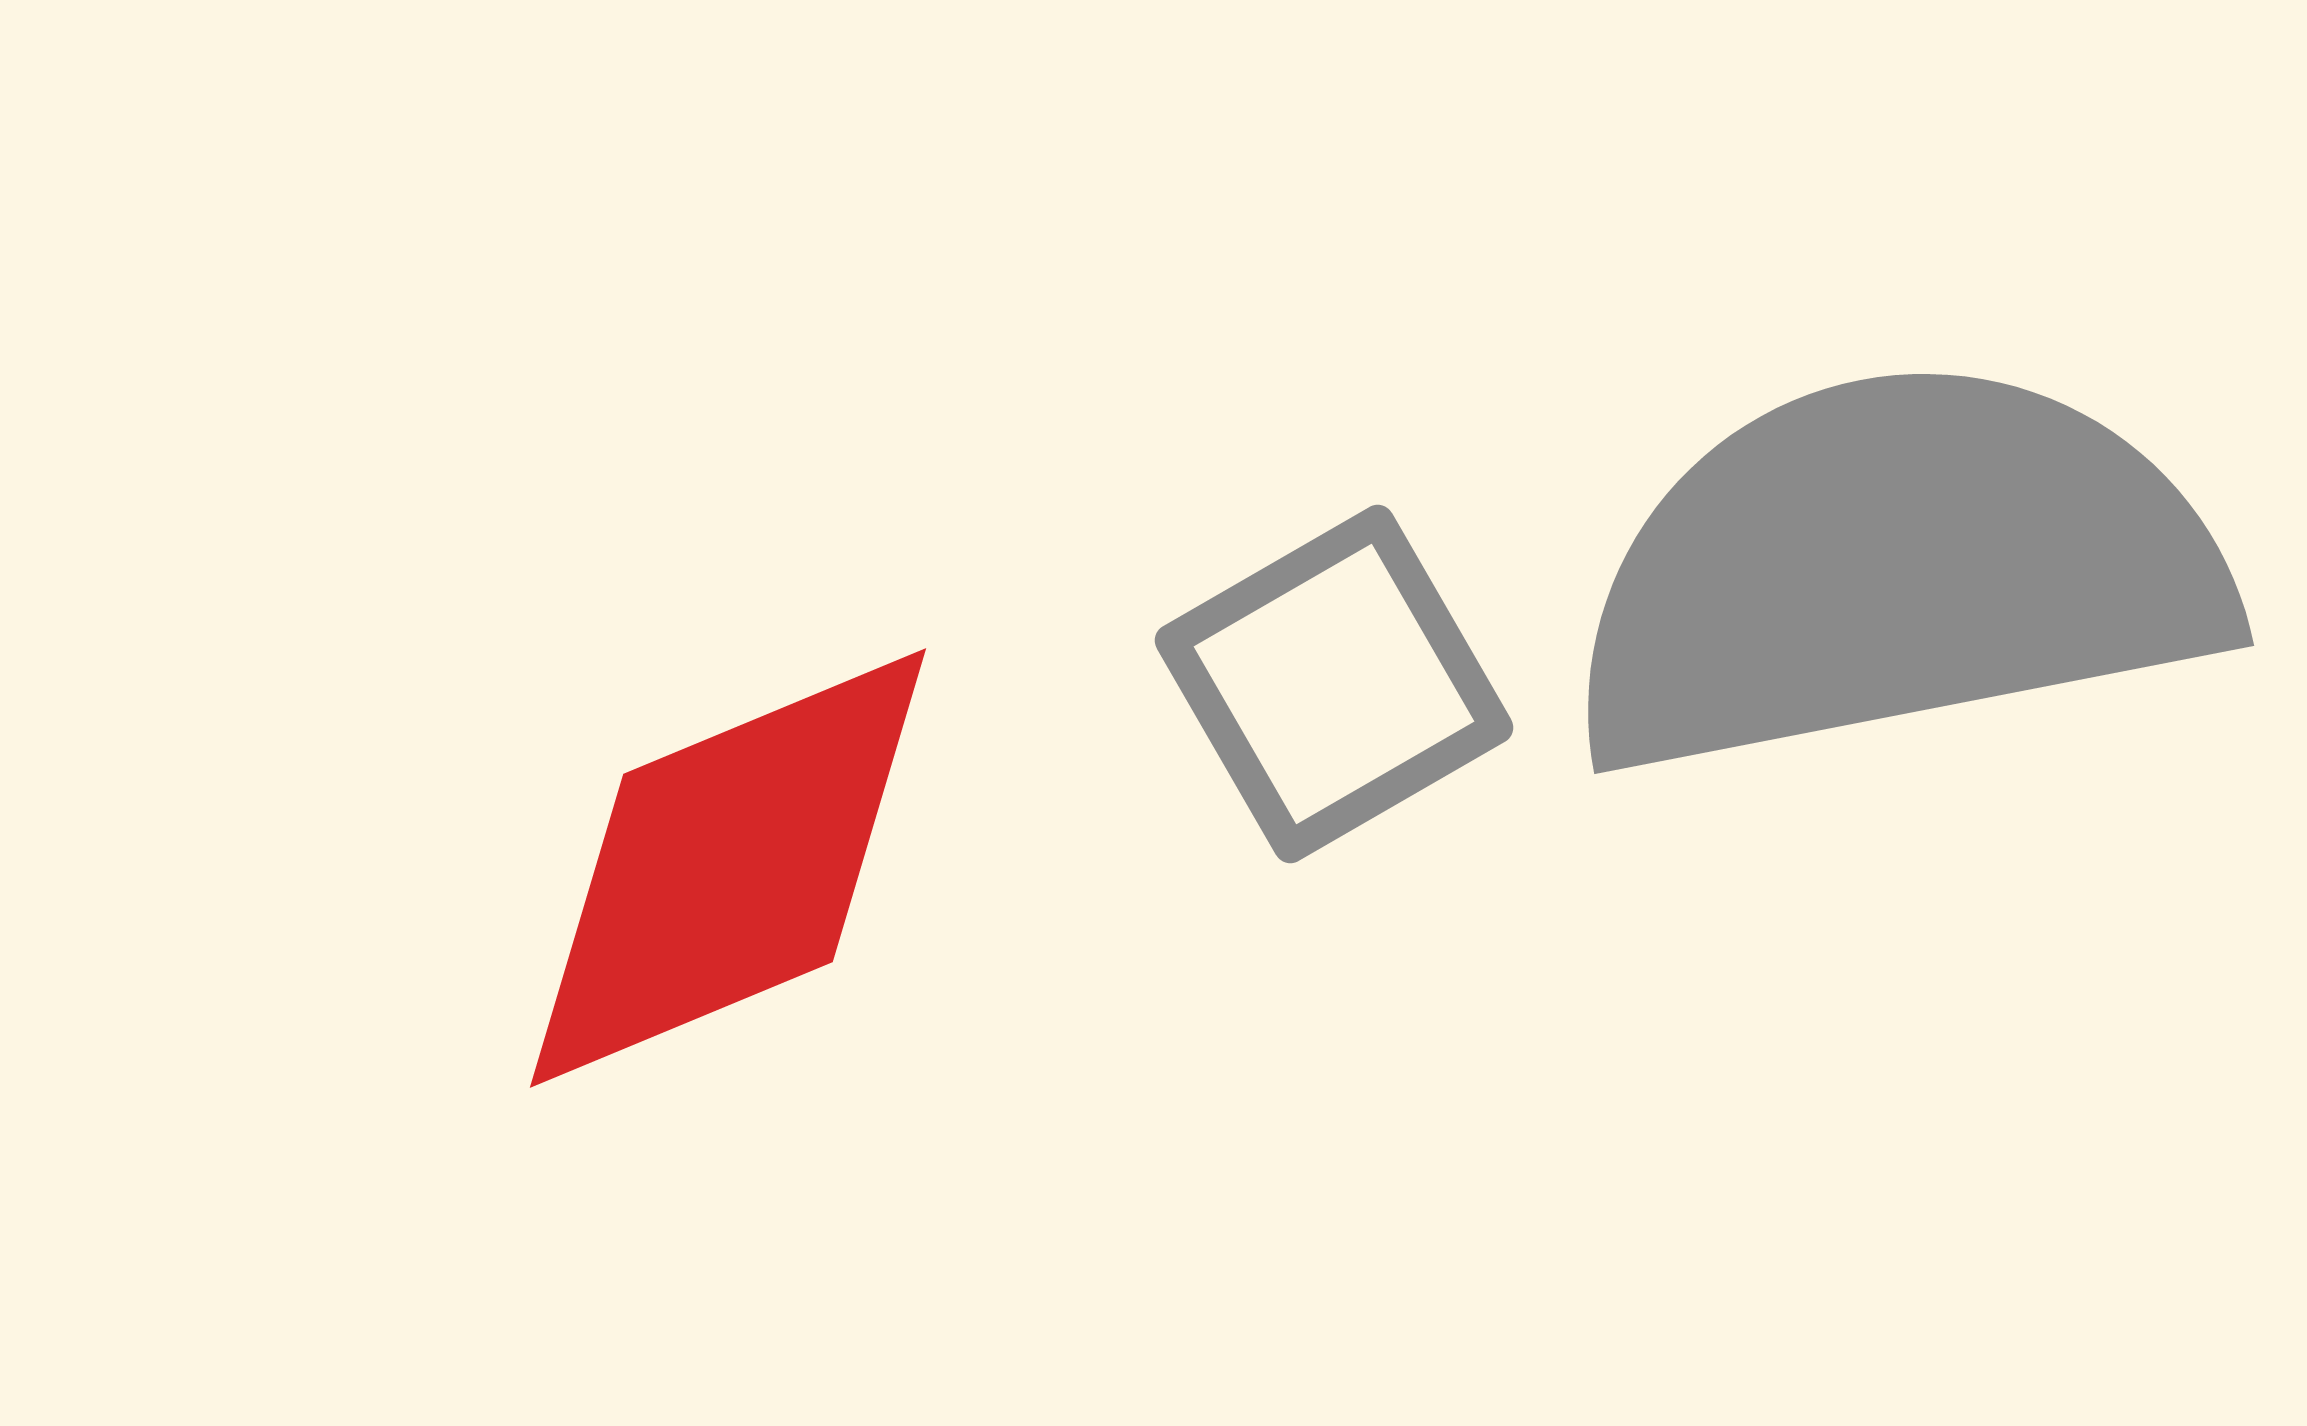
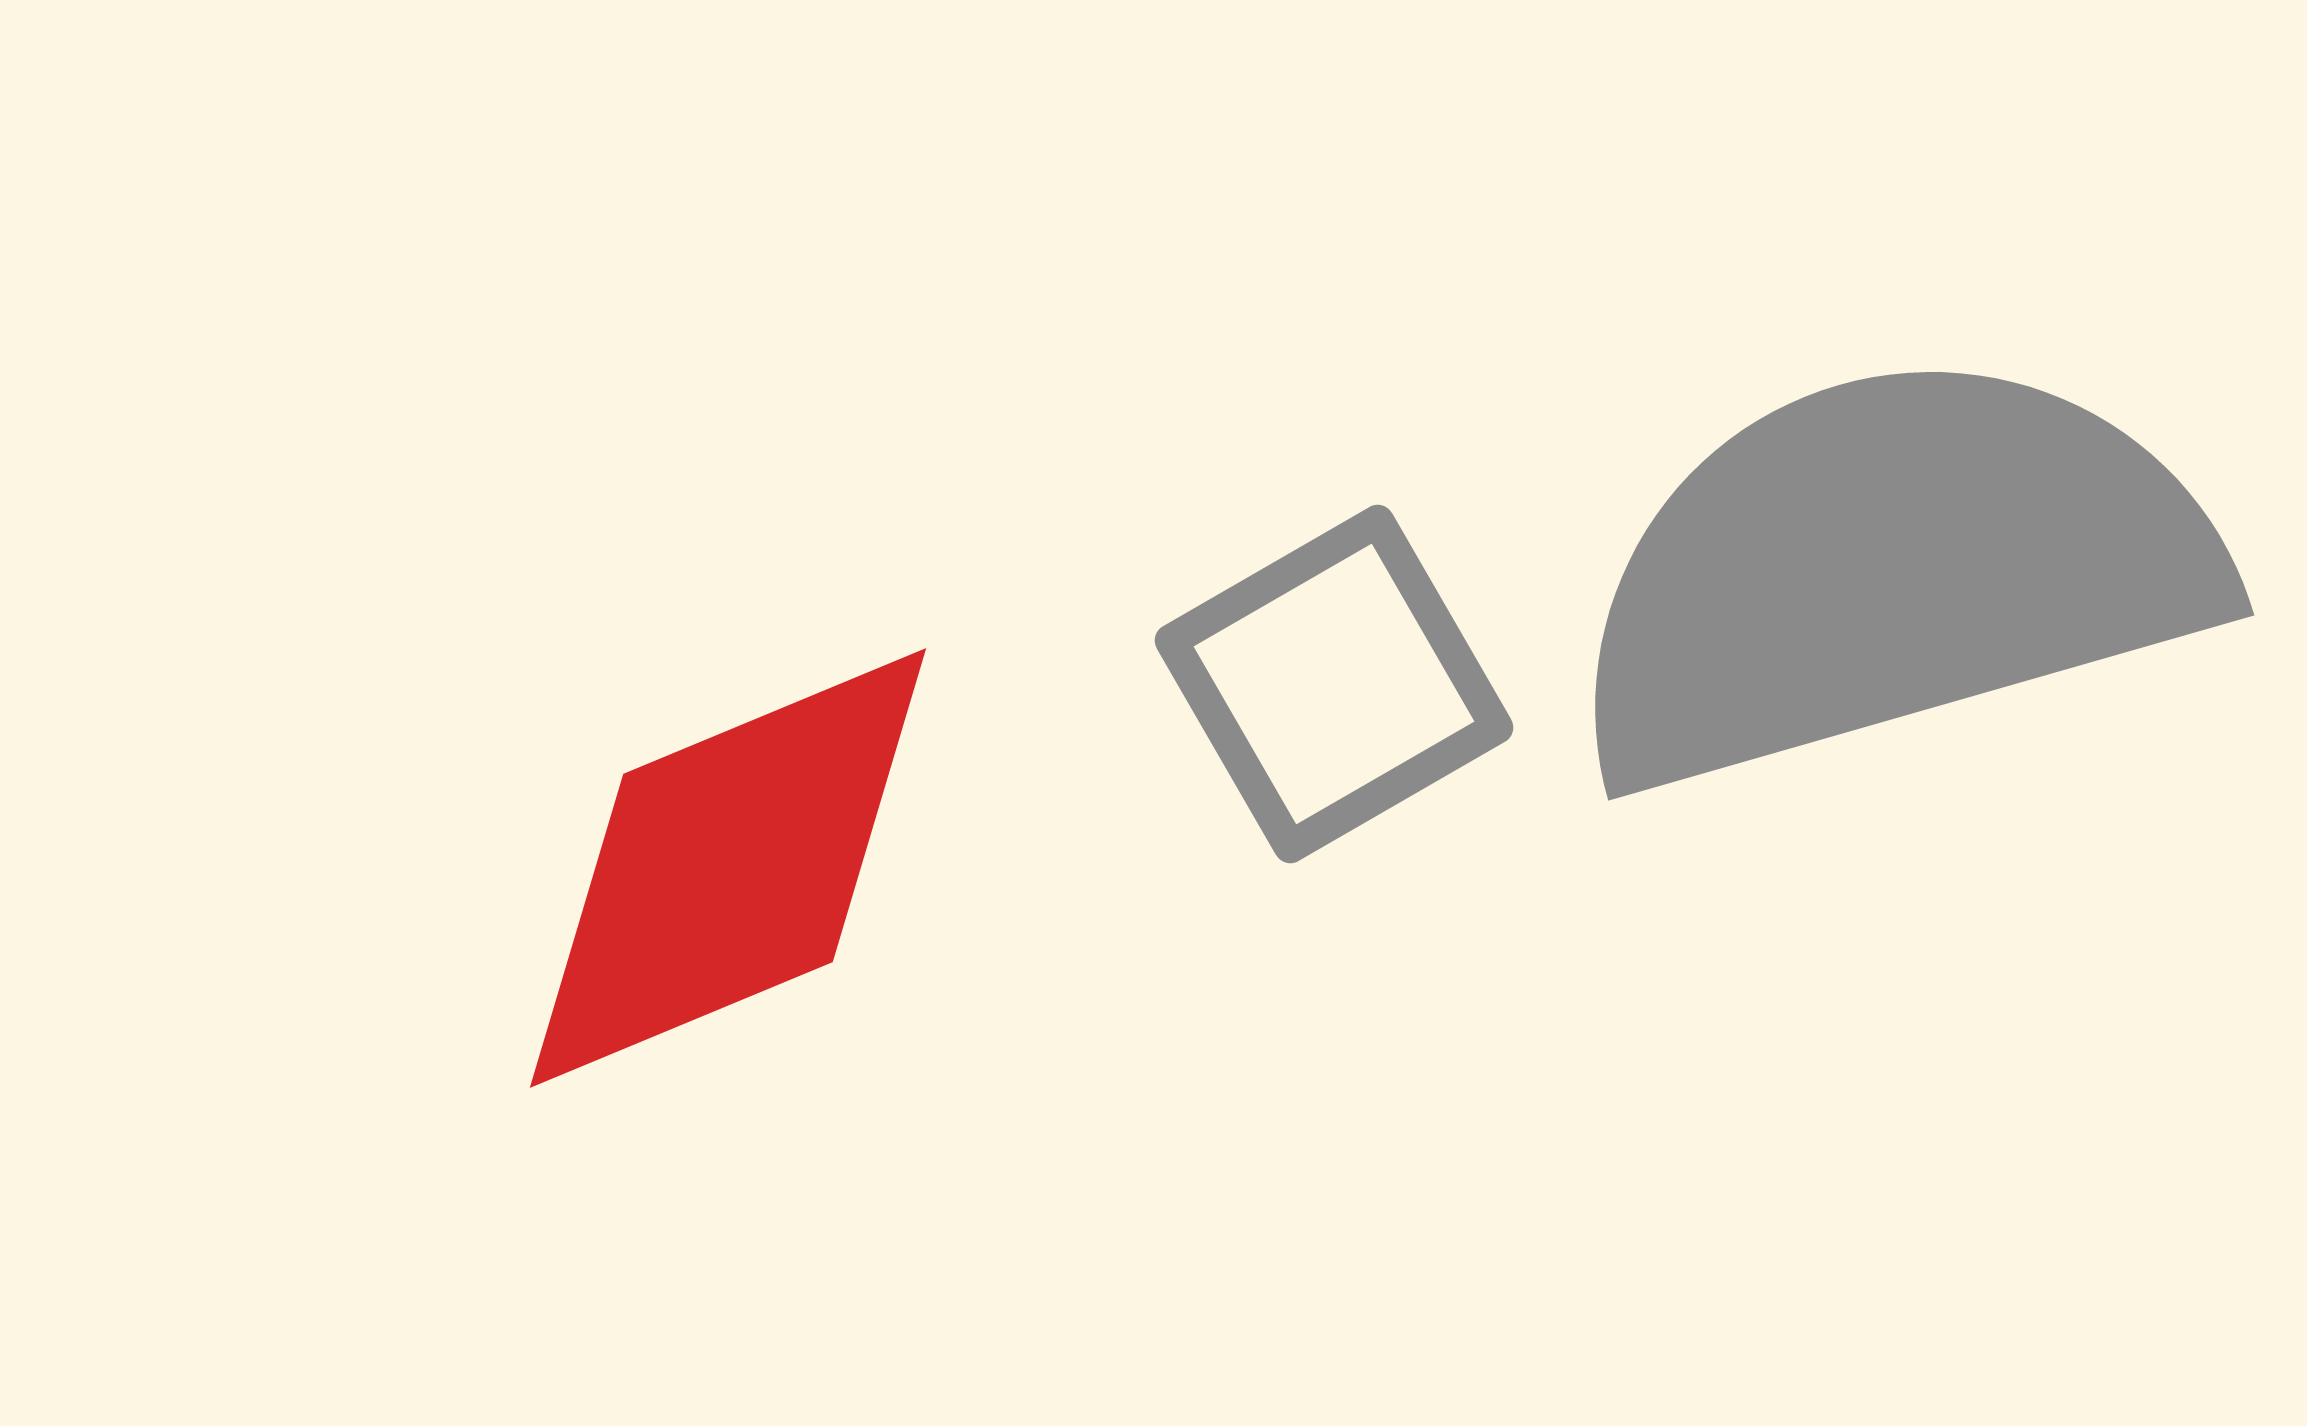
gray semicircle: moved 5 px left, 1 px down; rotated 5 degrees counterclockwise
